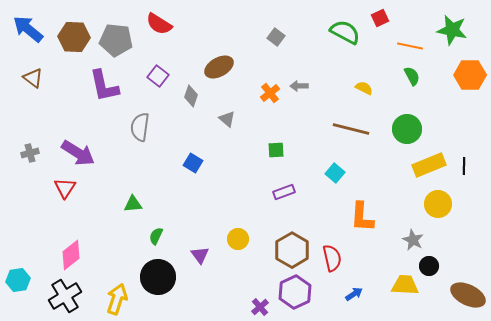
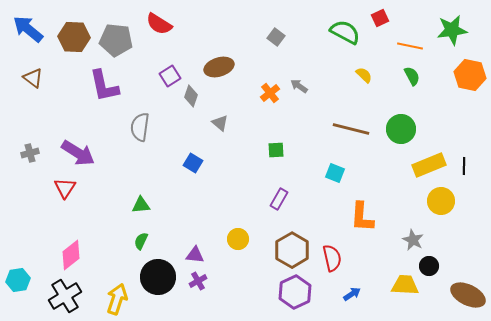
green star at (452, 30): rotated 20 degrees counterclockwise
brown ellipse at (219, 67): rotated 12 degrees clockwise
orange hexagon at (470, 75): rotated 12 degrees clockwise
purple square at (158, 76): moved 12 px right; rotated 20 degrees clockwise
gray arrow at (299, 86): rotated 36 degrees clockwise
yellow semicircle at (364, 88): moved 13 px up; rotated 18 degrees clockwise
gray triangle at (227, 119): moved 7 px left, 4 px down
green circle at (407, 129): moved 6 px left
cyan square at (335, 173): rotated 18 degrees counterclockwise
purple rectangle at (284, 192): moved 5 px left, 7 px down; rotated 40 degrees counterclockwise
green triangle at (133, 204): moved 8 px right, 1 px down
yellow circle at (438, 204): moved 3 px right, 3 px up
green semicircle at (156, 236): moved 15 px left, 5 px down
purple triangle at (200, 255): moved 5 px left; rotated 48 degrees counterclockwise
blue arrow at (354, 294): moved 2 px left
purple cross at (260, 307): moved 62 px left, 26 px up; rotated 12 degrees clockwise
